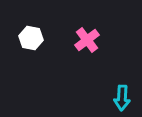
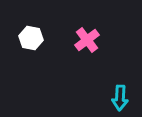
cyan arrow: moved 2 px left
